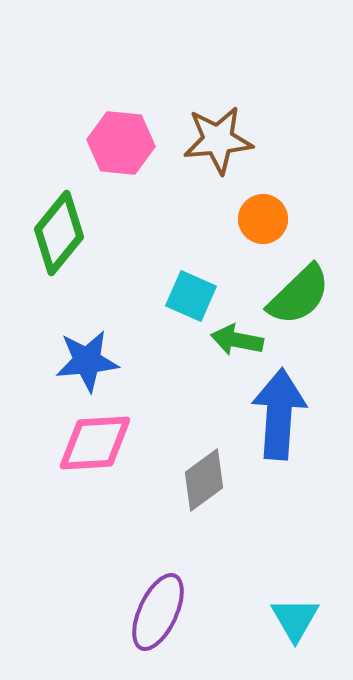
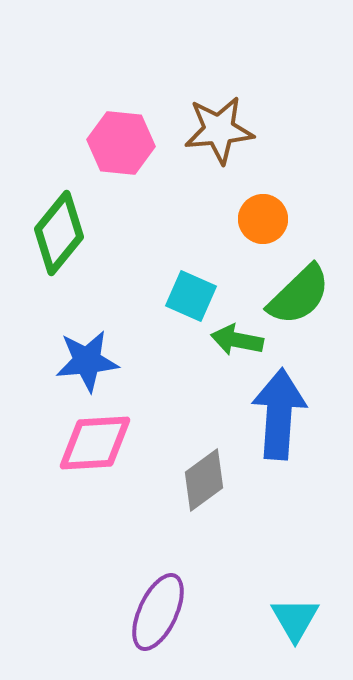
brown star: moved 1 px right, 10 px up
